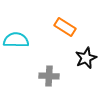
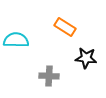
black star: rotated 30 degrees clockwise
